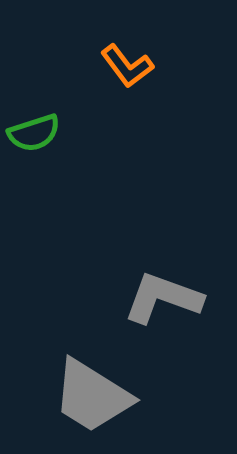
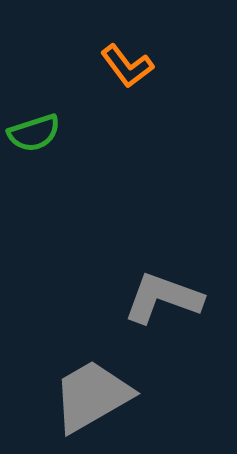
gray trapezoid: rotated 118 degrees clockwise
